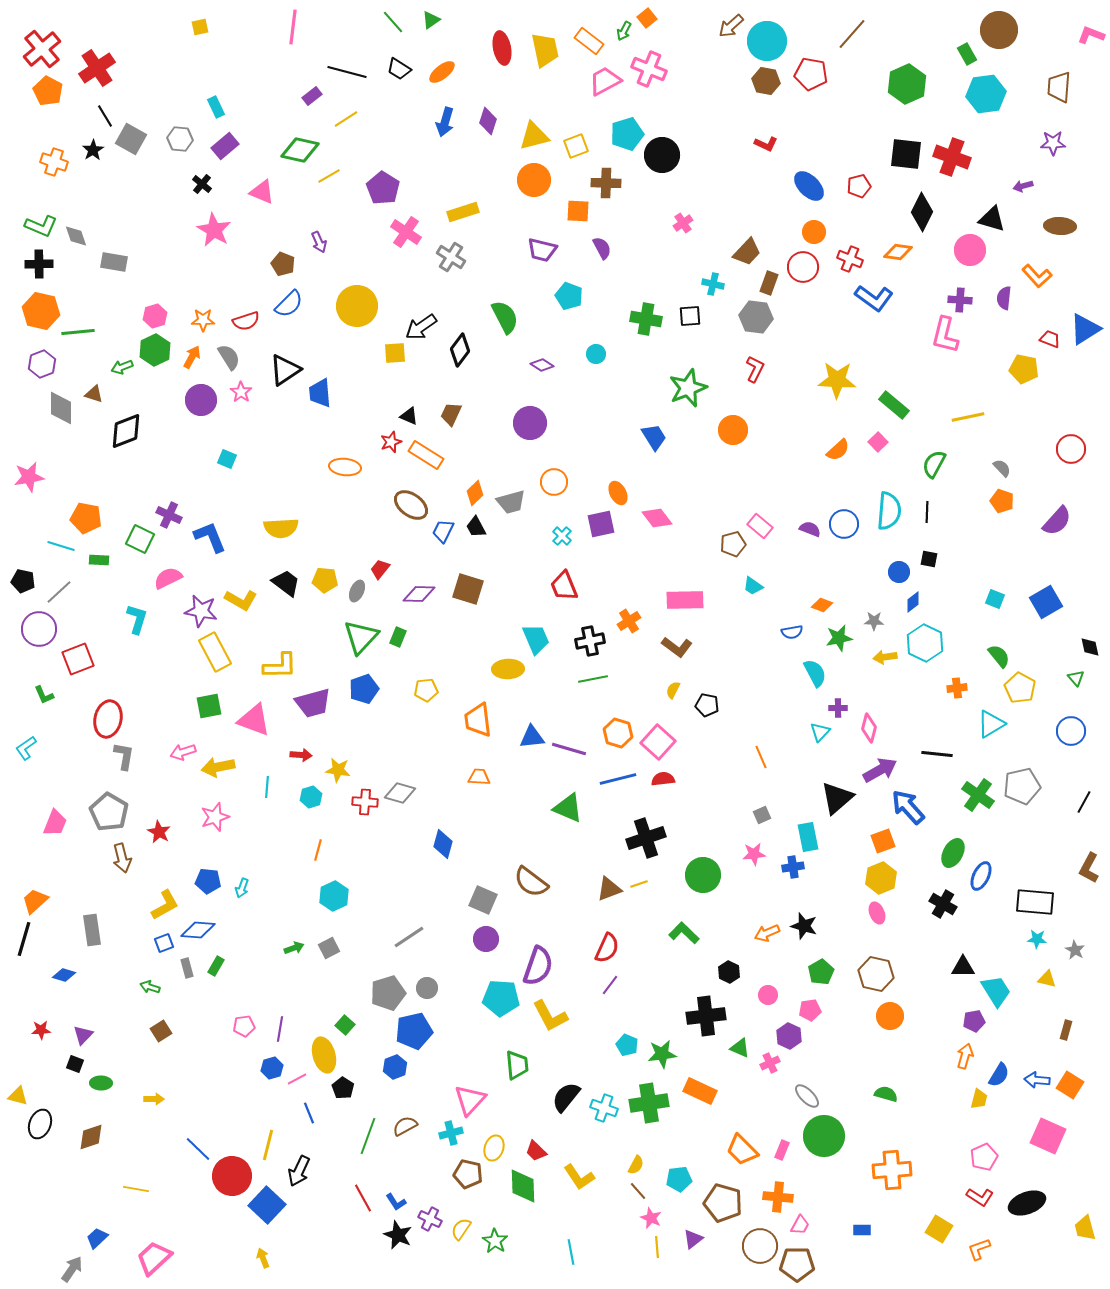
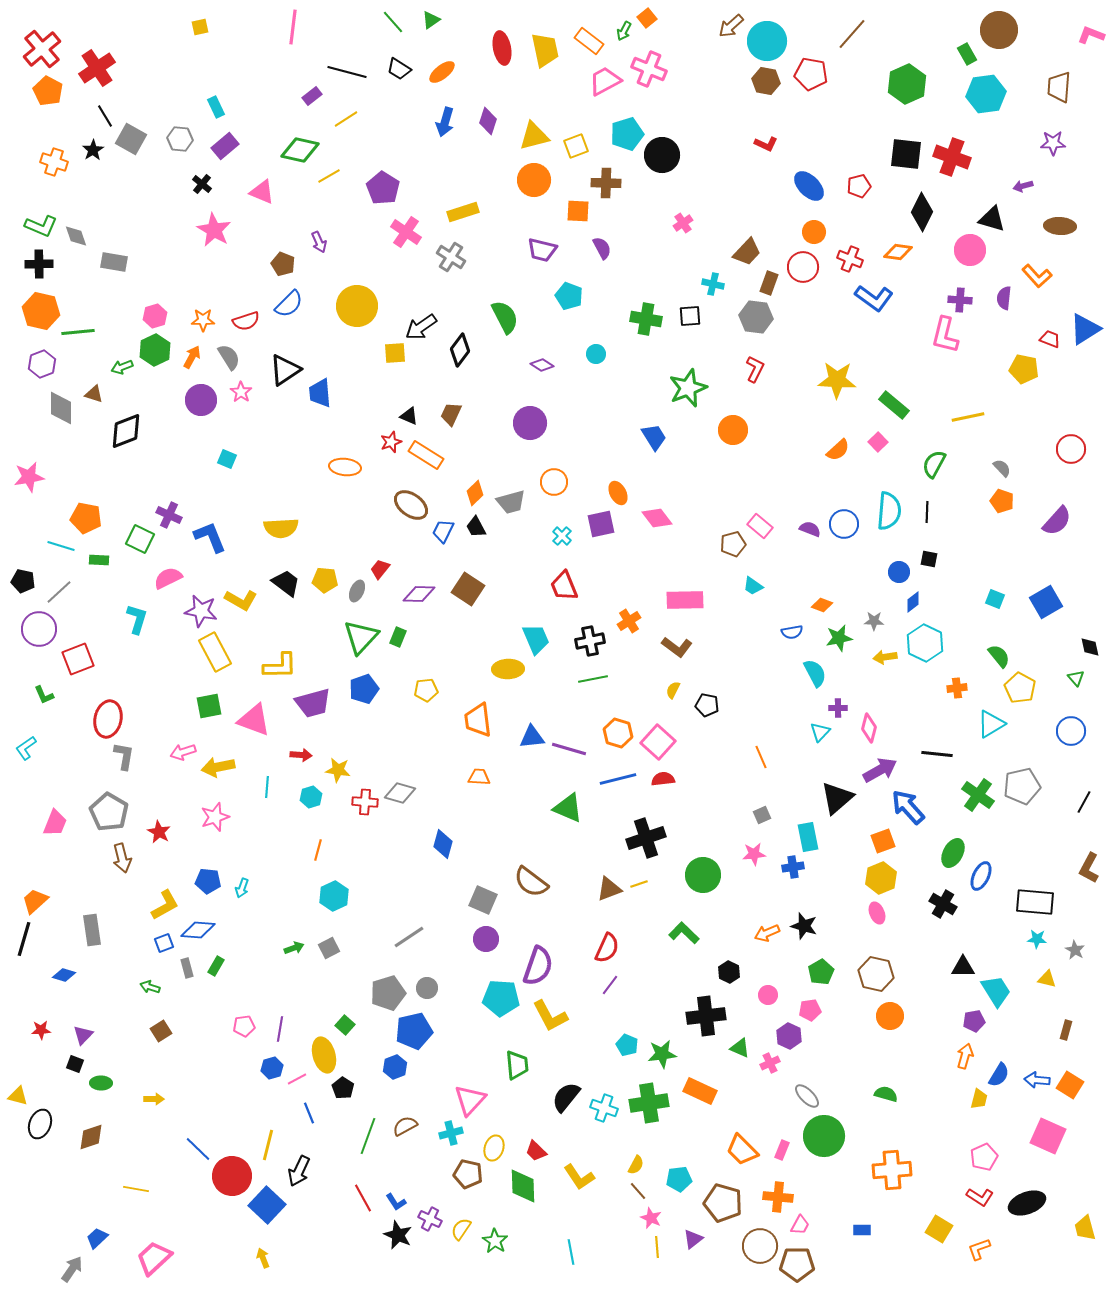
brown square at (468, 589): rotated 16 degrees clockwise
